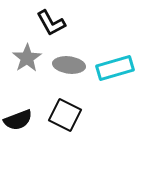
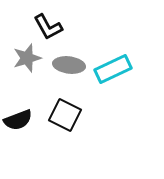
black L-shape: moved 3 px left, 4 px down
gray star: rotated 16 degrees clockwise
cyan rectangle: moved 2 px left, 1 px down; rotated 9 degrees counterclockwise
